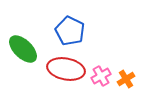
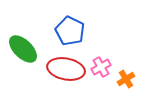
pink cross: moved 9 px up
